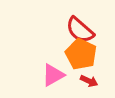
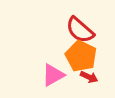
orange pentagon: moved 2 px down
red arrow: moved 4 px up
